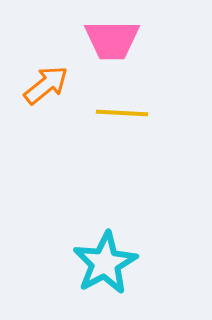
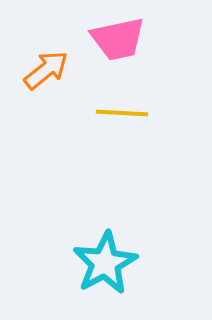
pink trapezoid: moved 6 px right, 1 px up; rotated 12 degrees counterclockwise
orange arrow: moved 15 px up
